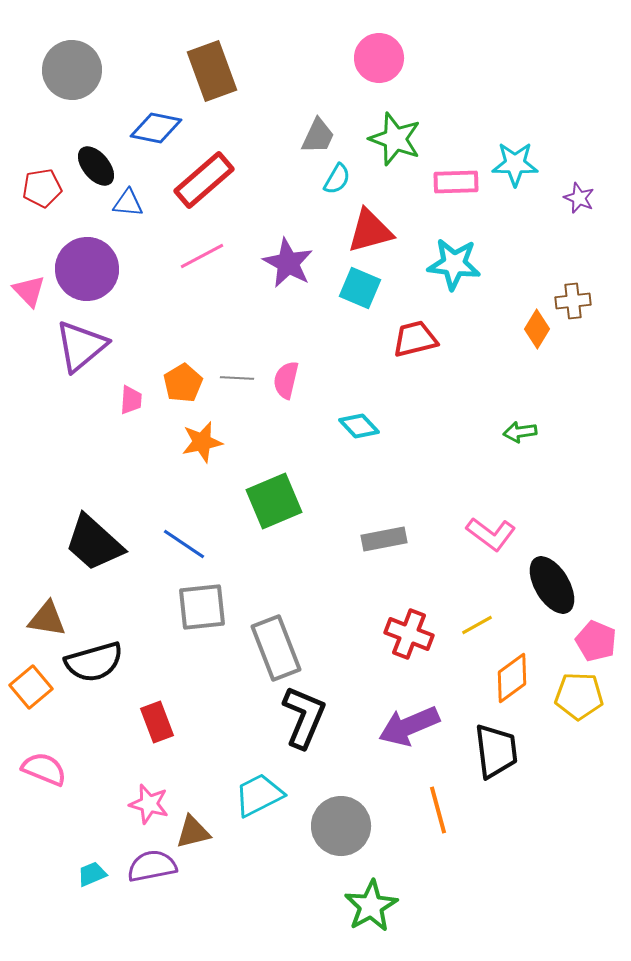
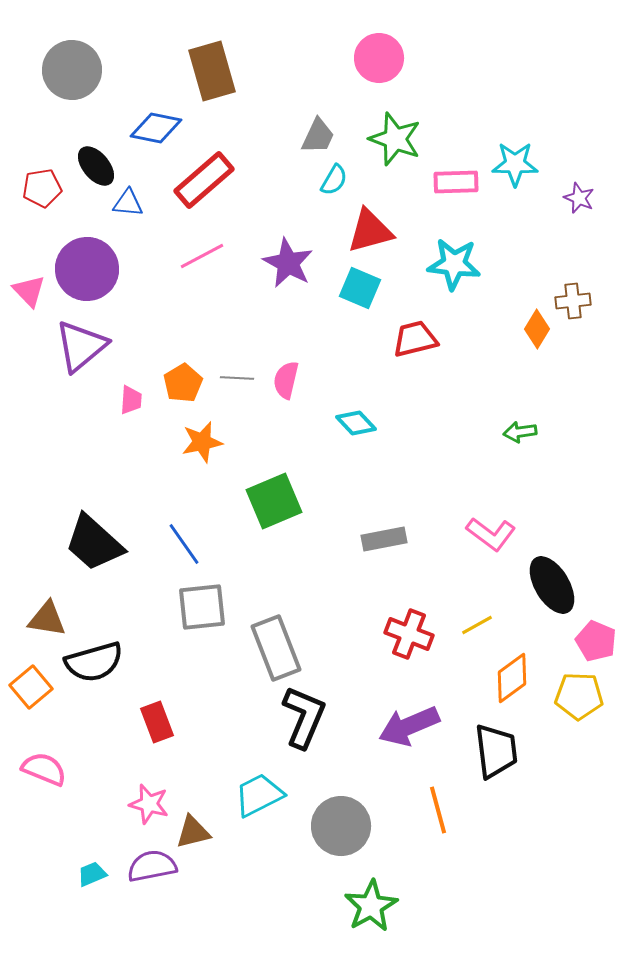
brown rectangle at (212, 71): rotated 4 degrees clockwise
cyan semicircle at (337, 179): moved 3 px left, 1 px down
cyan diamond at (359, 426): moved 3 px left, 3 px up
blue line at (184, 544): rotated 21 degrees clockwise
